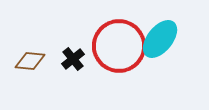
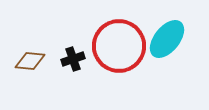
cyan ellipse: moved 7 px right
black cross: rotated 20 degrees clockwise
